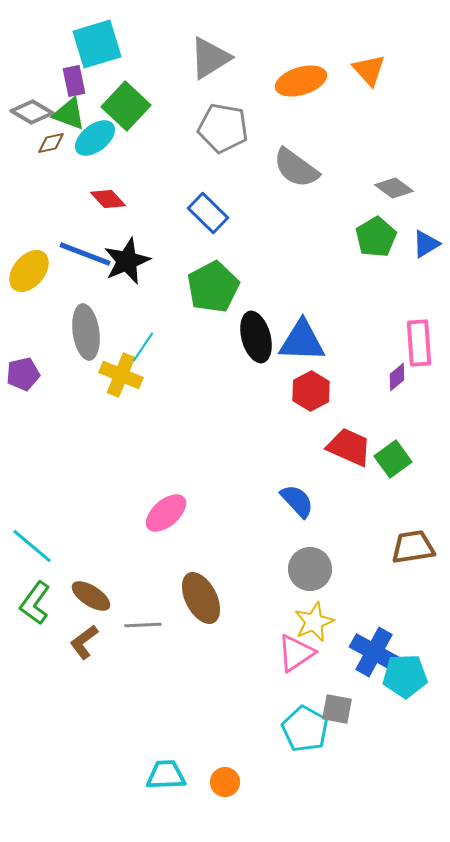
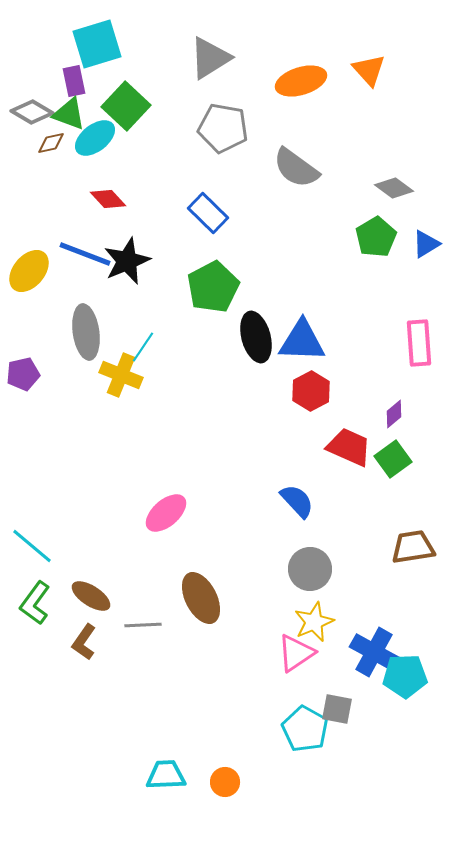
purple diamond at (397, 377): moved 3 px left, 37 px down
brown L-shape at (84, 642): rotated 18 degrees counterclockwise
